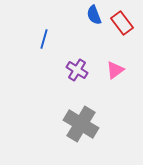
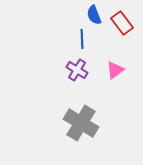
blue line: moved 38 px right; rotated 18 degrees counterclockwise
gray cross: moved 1 px up
